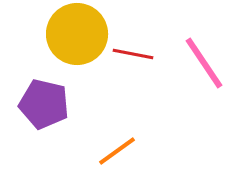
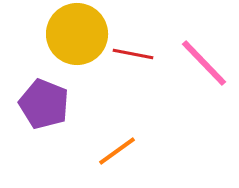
pink line: rotated 10 degrees counterclockwise
purple pentagon: rotated 9 degrees clockwise
